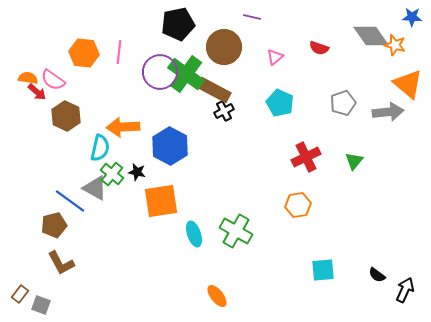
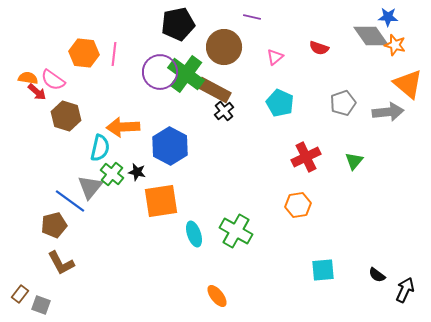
blue star at (412, 17): moved 24 px left
pink line at (119, 52): moved 5 px left, 2 px down
black cross at (224, 111): rotated 12 degrees counterclockwise
brown hexagon at (66, 116): rotated 8 degrees counterclockwise
gray triangle at (95, 188): moved 5 px left, 1 px up; rotated 40 degrees clockwise
